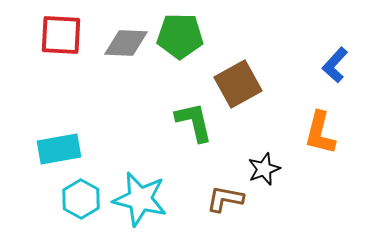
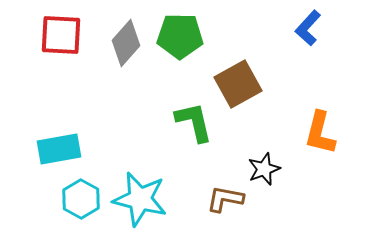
gray diamond: rotated 51 degrees counterclockwise
blue L-shape: moved 27 px left, 37 px up
